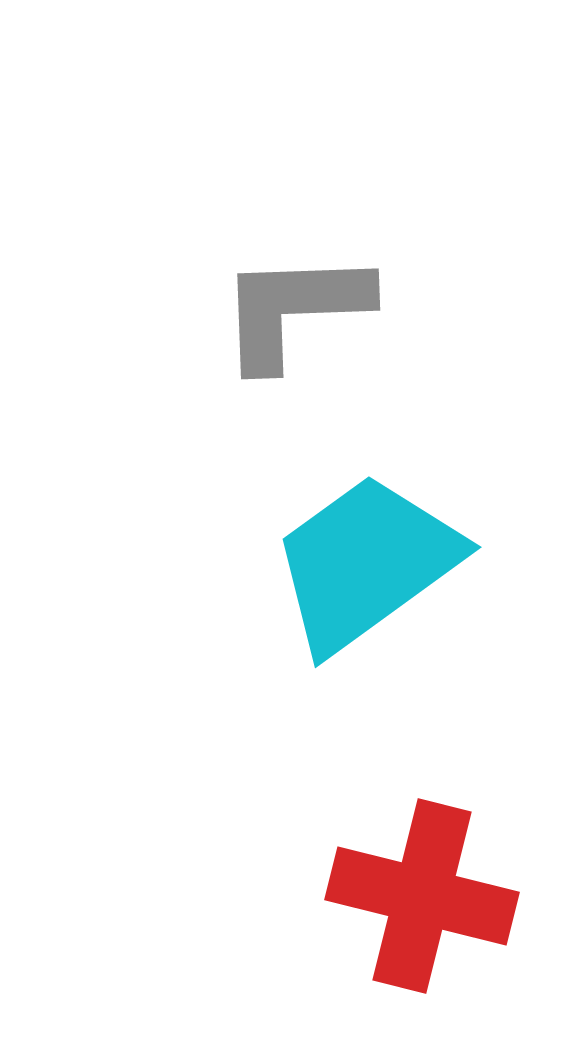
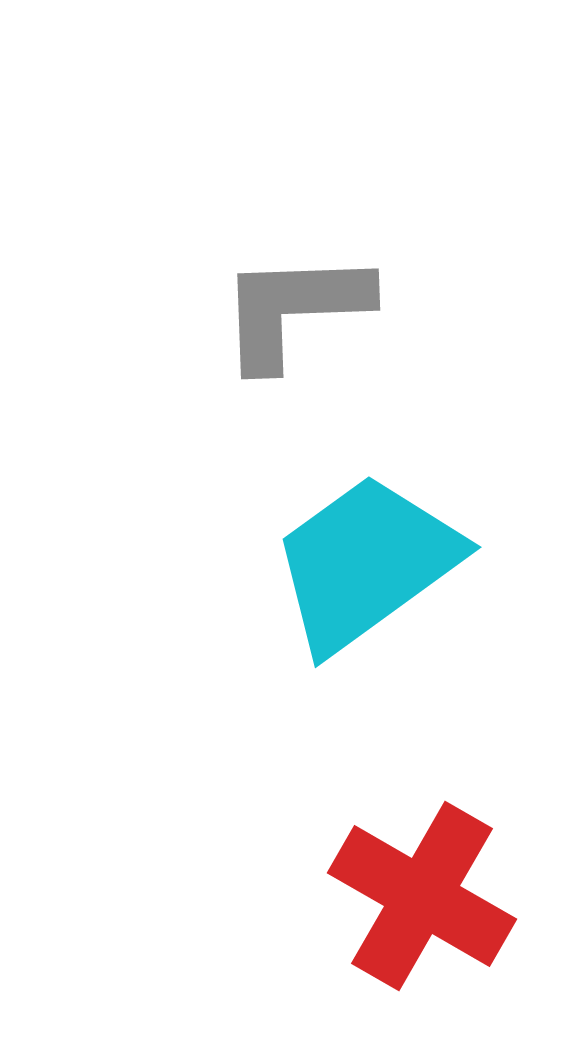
red cross: rotated 16 degrees clockwise
